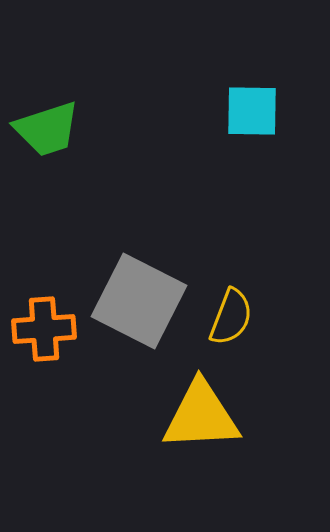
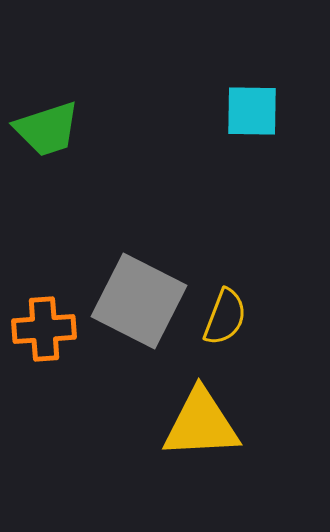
yellow semicircle: moved 6 px left
yellow triangle: moved 8 px down
